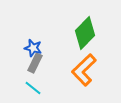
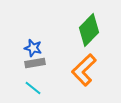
green diamond: moved 4 px right, 3 px up
gray rectangle: rotated 54 degrees clockwise
